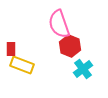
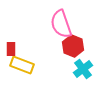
pink semicircle: moved 2 px right
red hexagon: moved 3 px right
